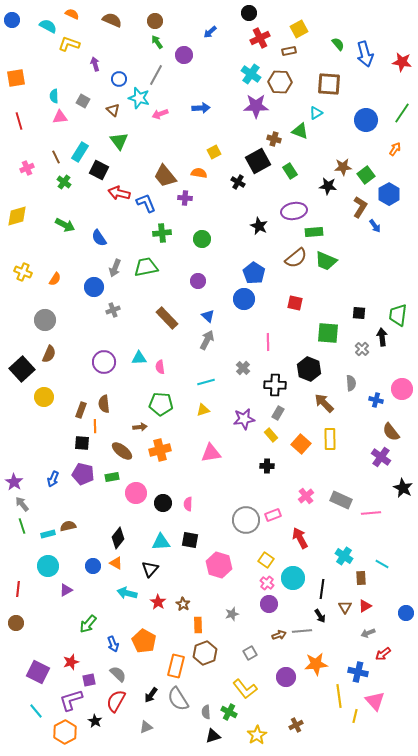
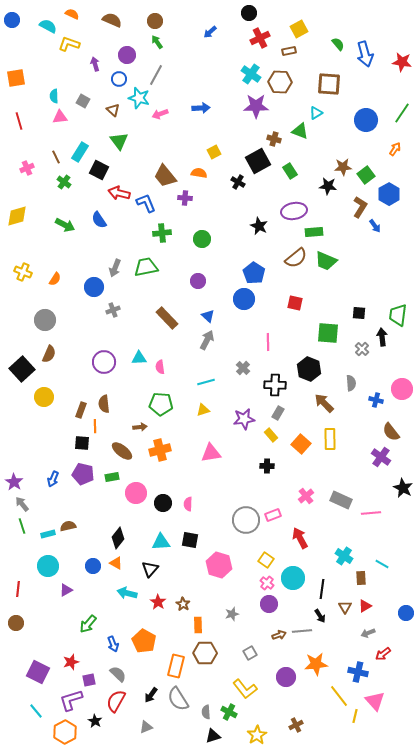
purple circle at (184, 55): moved 57 px left
blue semicircle at (99, 238): moved 18 px up
brown hexagon at (205, 653): rotated 20 degrees clockwise
yellow line at (339, 696): rotated 30 degrees counterclockwise
